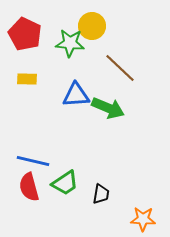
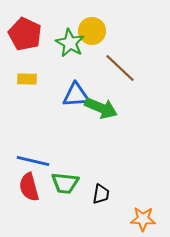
yellow circle: moved 5 px down
green star: rotated 24 degrees clockwise
green arrow: moved 7 px left
green trapezoid: rotated 40 degrees clockwise
